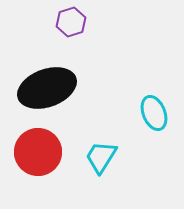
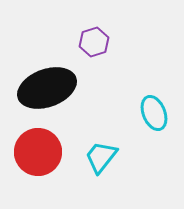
purple hexagon: moved 23 px right, 20 px down
cyan trapezoid: rotated 6 degrees clockwise
